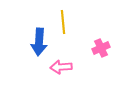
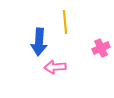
yellow line: moved 2 px right
pink arrow: moved 6 px left
